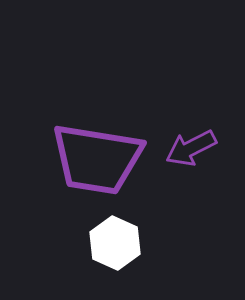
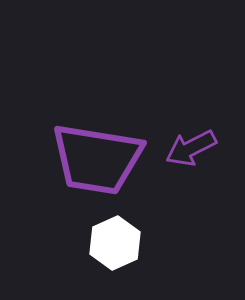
white hexagon: rotated 12 degrees clockwise
